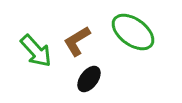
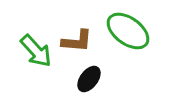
green ellipse: moved 5 px left, 1 px up
brown L-shape: rotated 144 degrees counterclockwise
